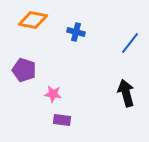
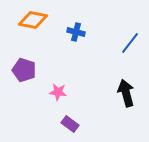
pink star: moved 5 px right, 2 px up
purple rectangle: moved 8 px right, 4 px down; rotated 30 degrees clockwise
